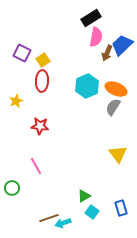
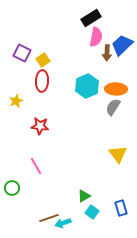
brown arrow: rotated 21 degrees counterclockwise
orange ellipse: rotated 20 degrees counterclockwise
